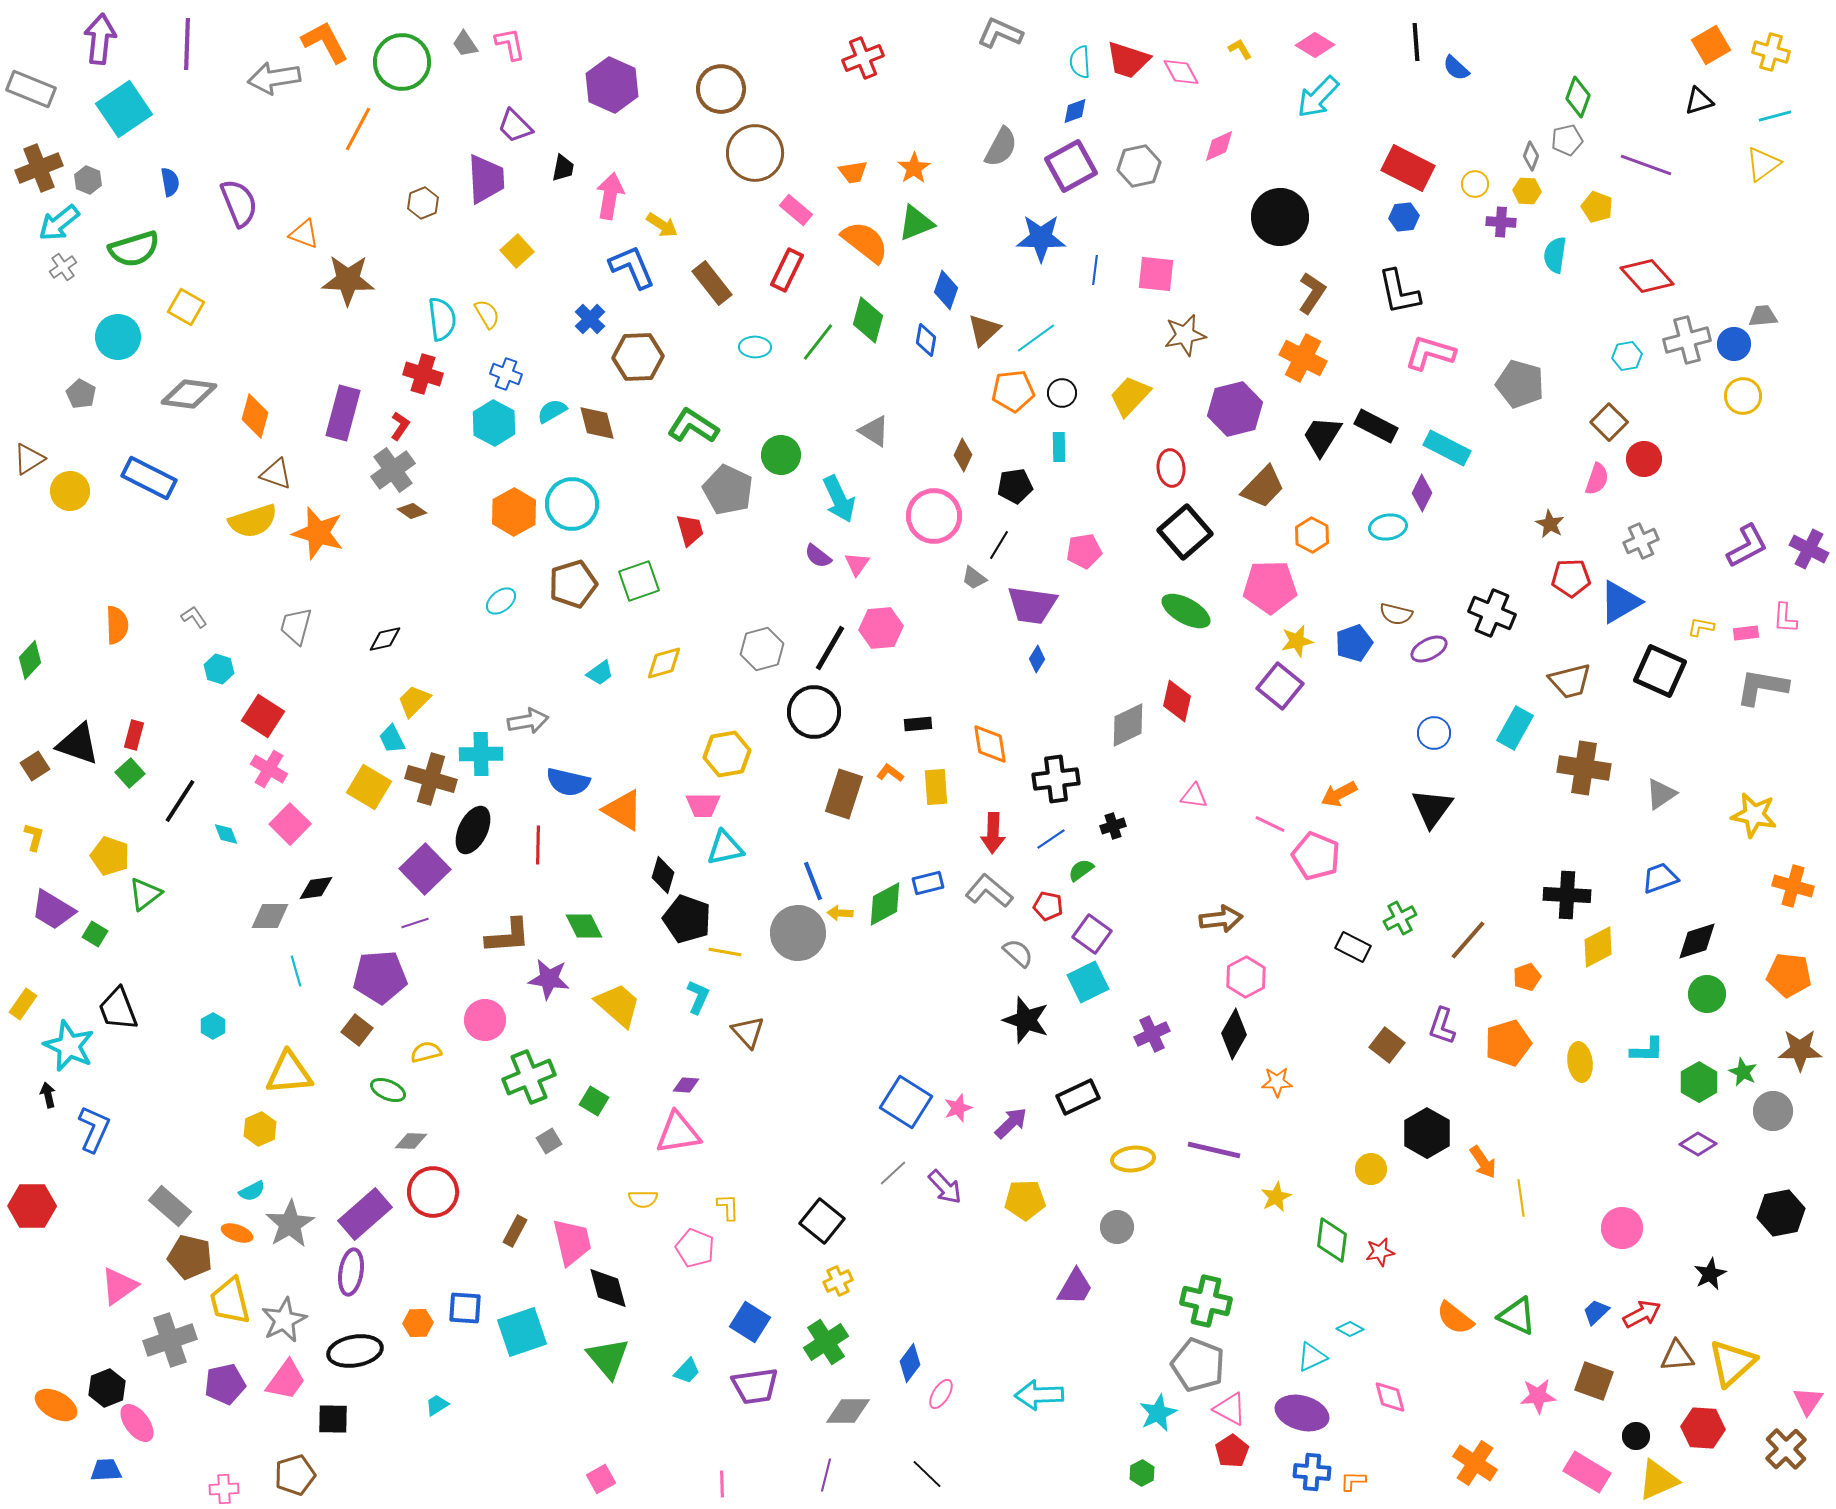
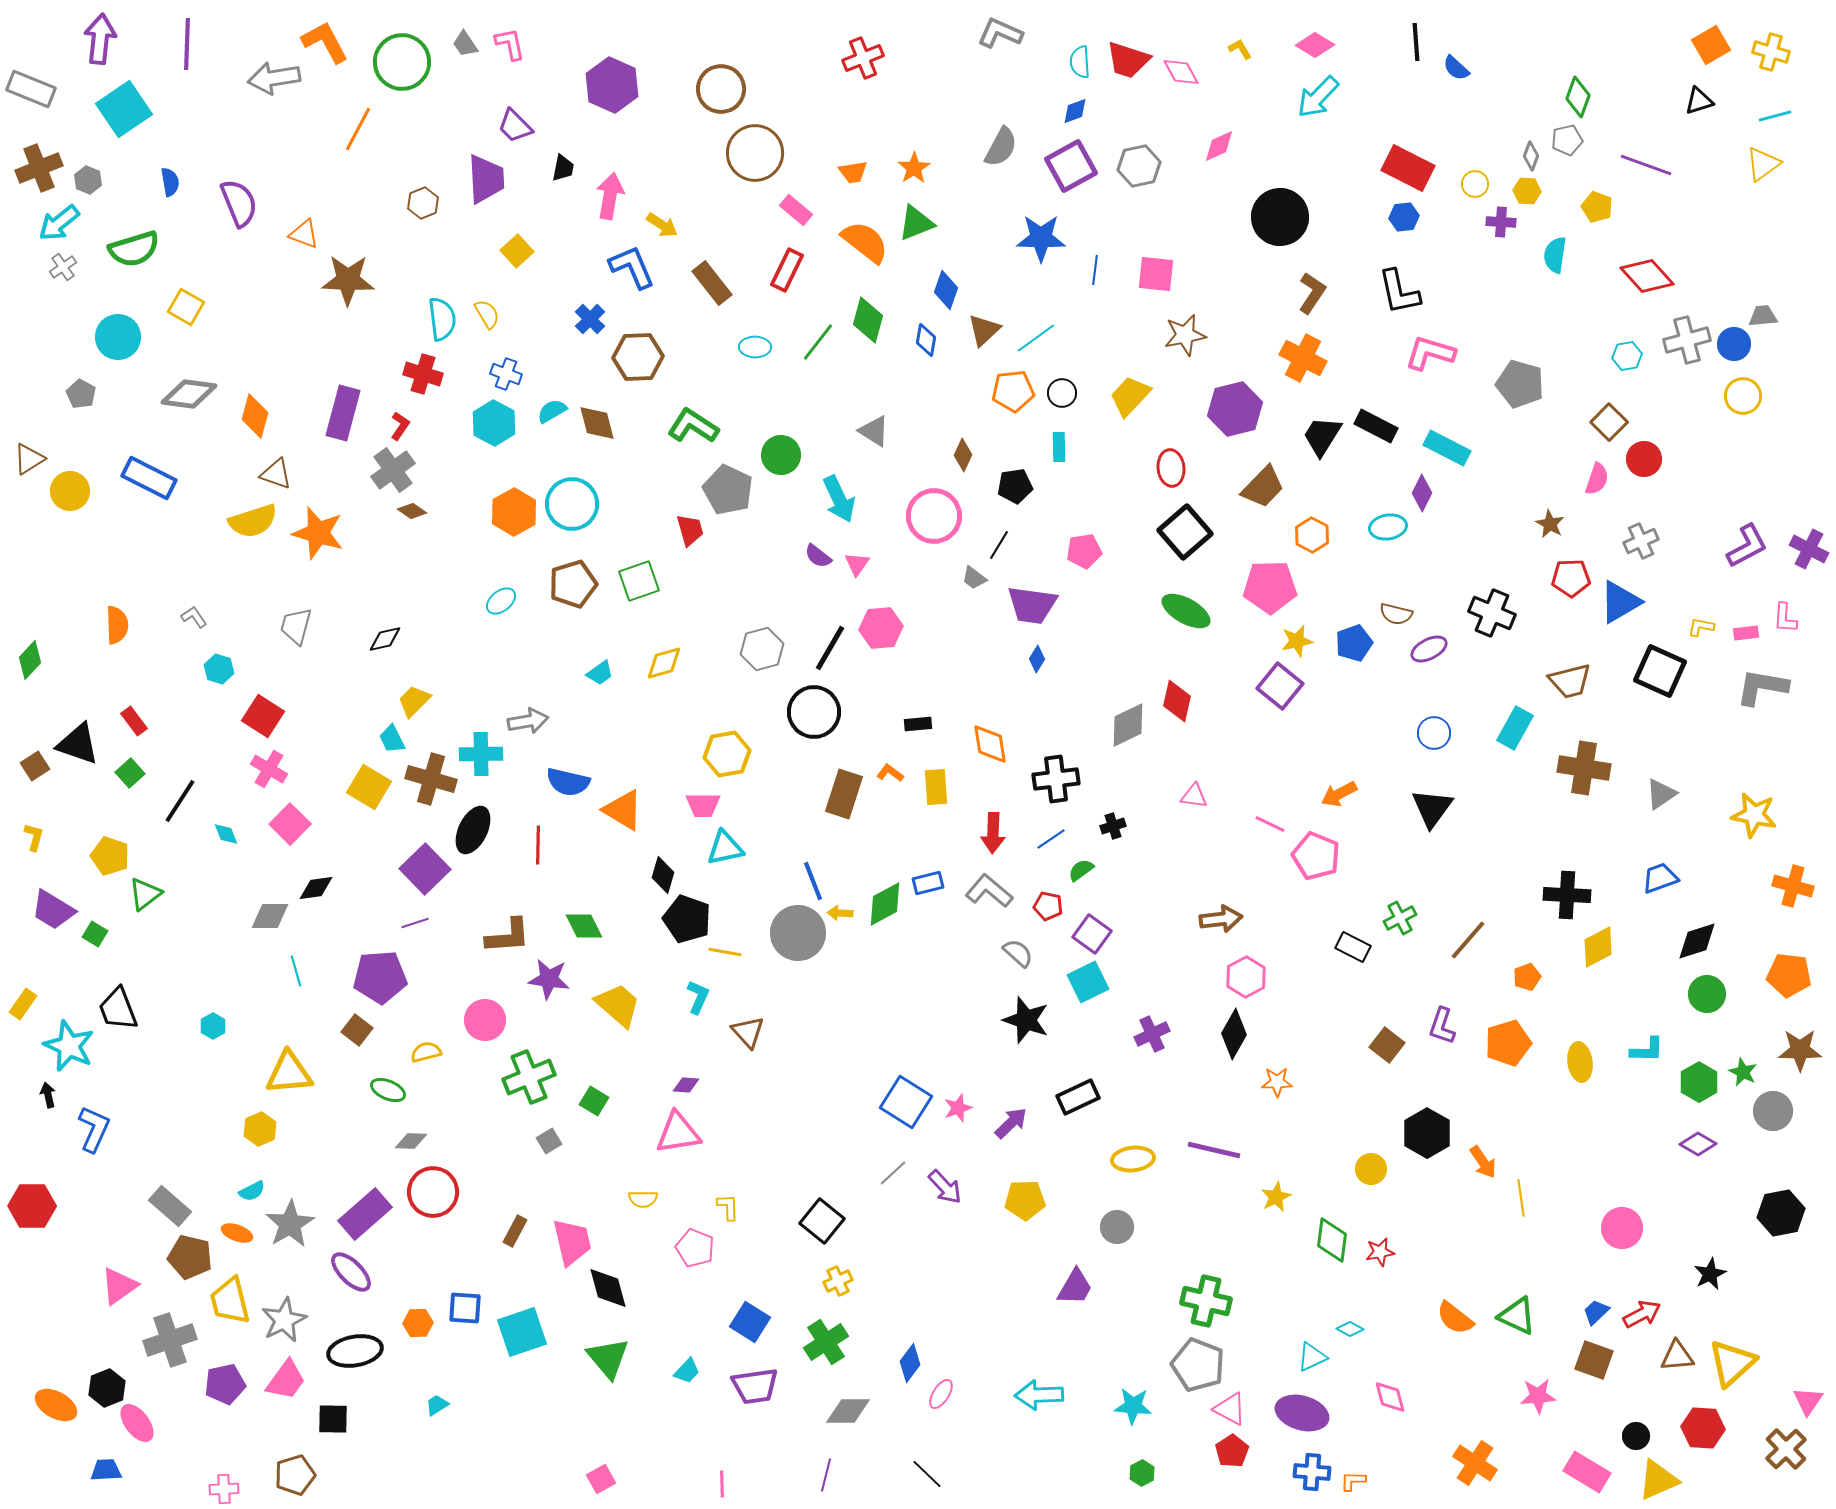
red rectangle at (134, 735): moved 14 px up; rotated 52 degrees counterclockwise
purple ellipse at (351, 1272): rotated 54 degrees counterclockwise
brown square at (1594, 1381): moved 21 px up
cyan star at (1158, 1413): moved 25 px left, 7 px up; rotated 30 degrees clockwise
